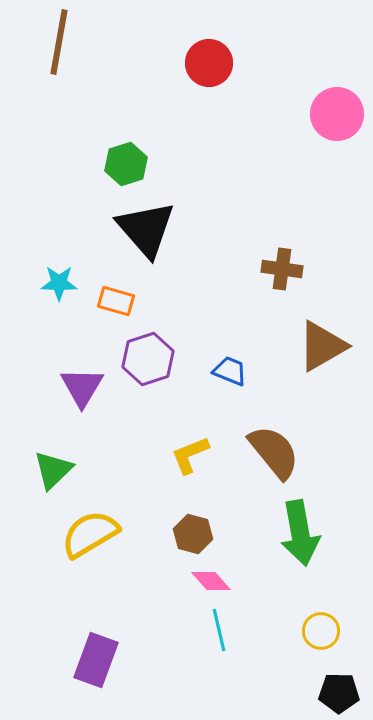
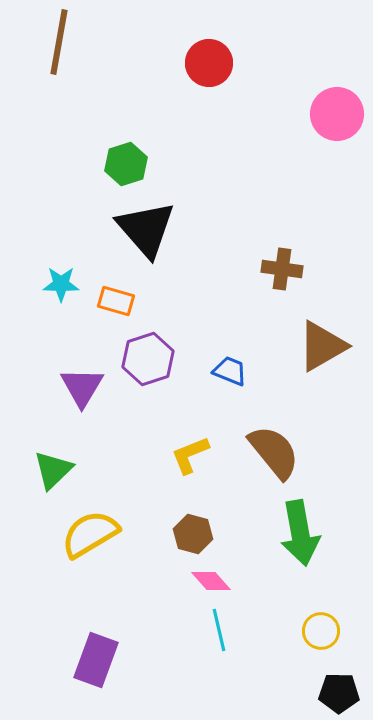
cyan star: moved 2 px right, 1 px down
